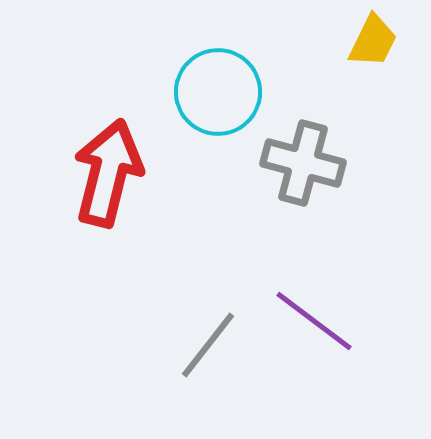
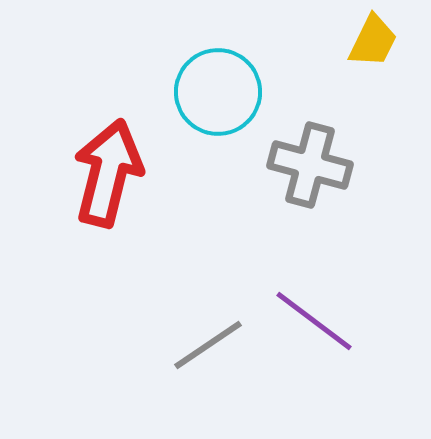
gray cross: moved 7 px right, 2 px down
gray line: rotated 18 degrees clockwise
